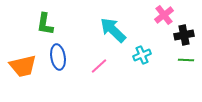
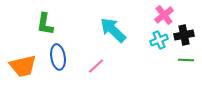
cyan cross: moved 17 px right, 15 px up
pink line: moved 3 px left
